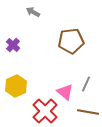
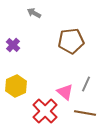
gray arrow: moved 1 px right, 1 px down
brown line: moved 3 px left, 1 px down
